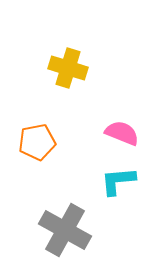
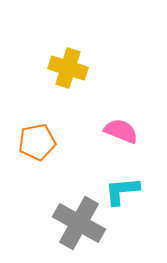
pink semicircle: moved 1 px left, 2 px up
cyan L-shape: moved 4 px right, 10 px down
gray cross: moved 14 px right, 7 px up
